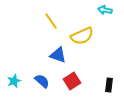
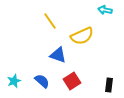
yellow line: moved 1 px left
